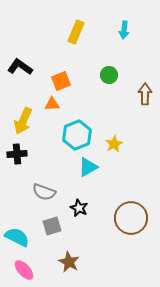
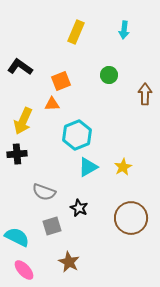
yellow star: moved 9 px right, 23 px down
